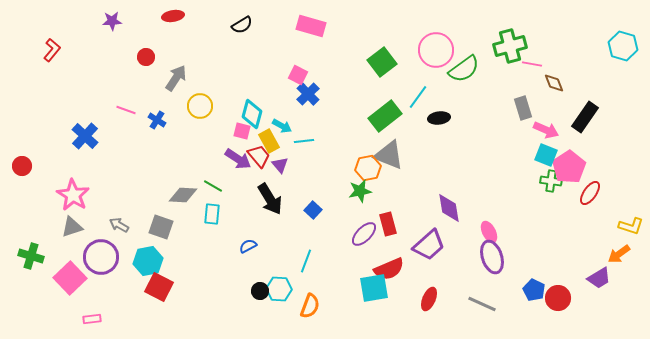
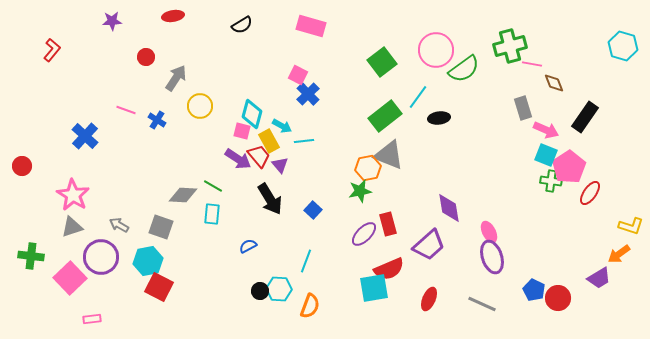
green cross at (31, 256): rotated 10 degrees counterclockwise
